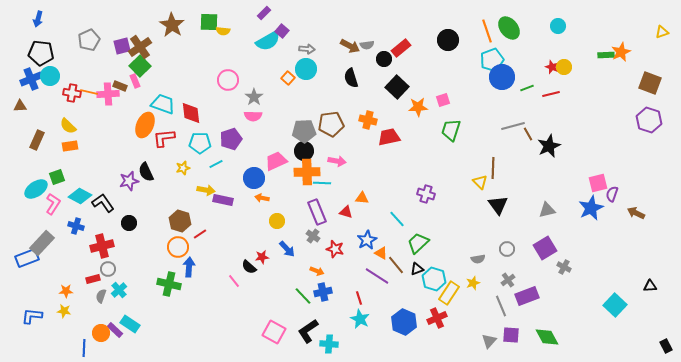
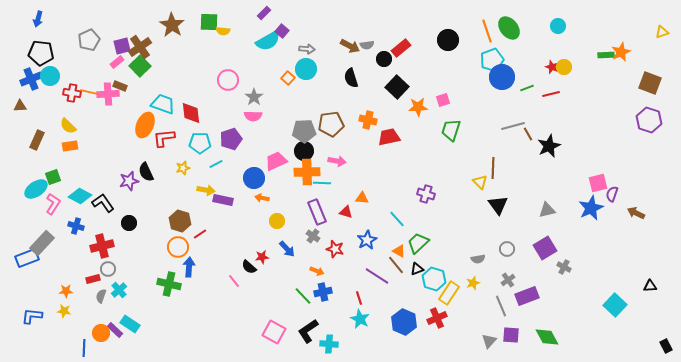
pink rectangle at (135, 81): moved 18 px left, 19 px up; rotated 72 degrees clockwise
green square at (57, 177): moved 4 px left
orange triangle at (381, 253): moved 18 px right, 2 px up
